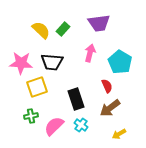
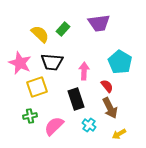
yellow semicircle: moved 1 px left, 4 px down
pink arrow: moved 6 px left, 18 px down; rotated 12 degrees counterclockwise
pink star: moved 1 px left; rotated 20 degrees clockwise
red semicircle: rotated 16 degrees counterclockwise
brown arrow: rotated 80 degrees counterclockwise
green cross: moved 1 px left
cyan cross: moved 8 px right
